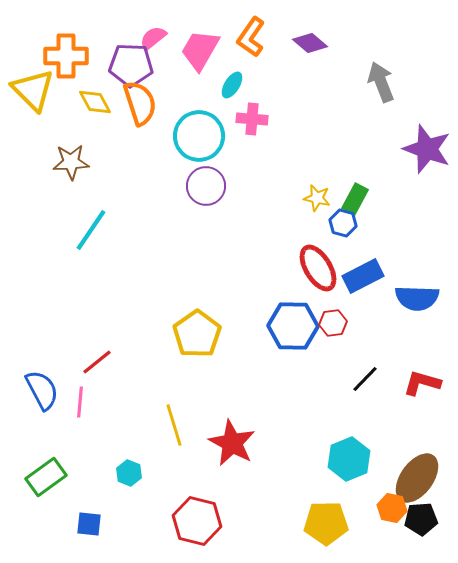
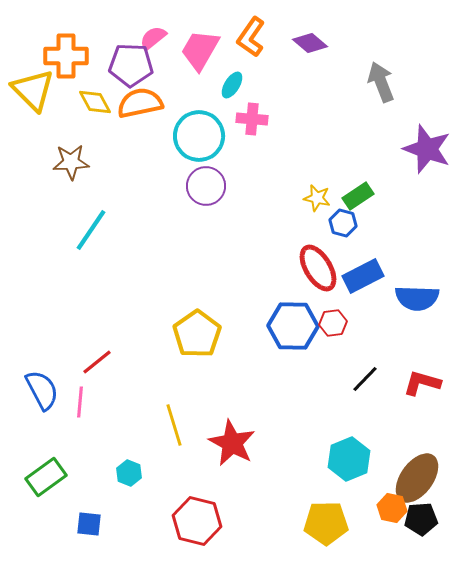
orange semicircle at (140, 103): rotated 84 degrees counterclockwise
green rectangle at (355, 199): moved 3 px right, 3 px up; rotated 28 degrees clockwise
